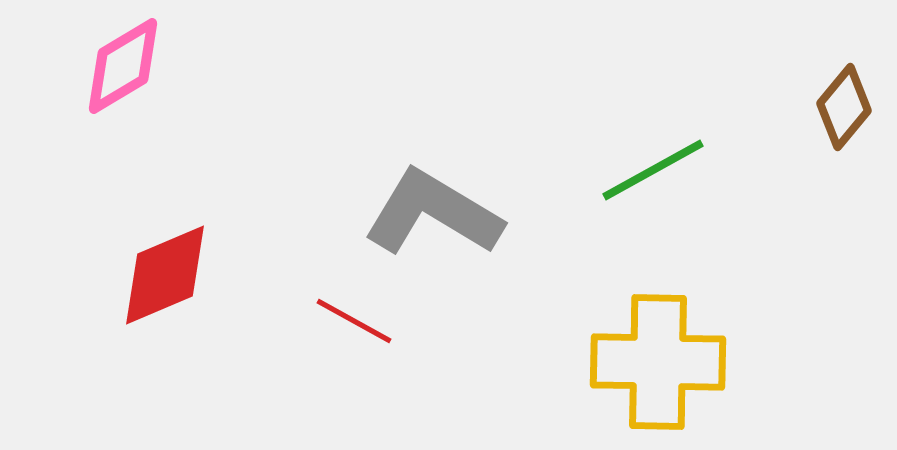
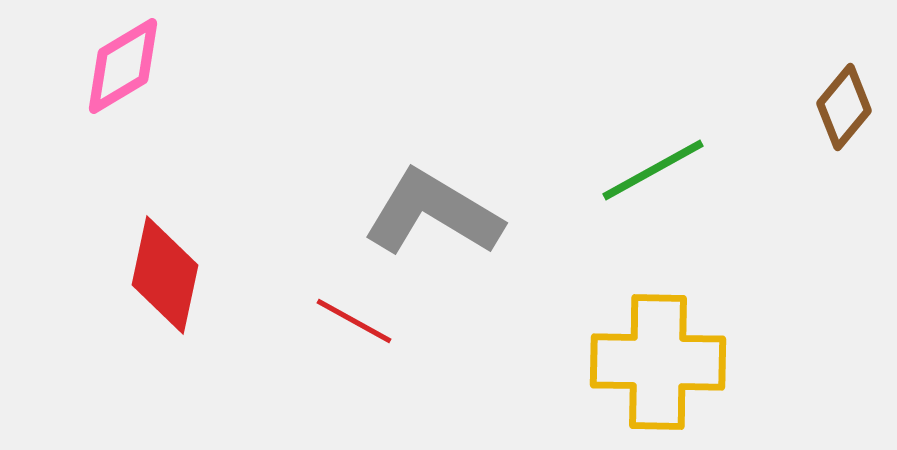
red diamond: rotated 55 degrees counterclockwise
